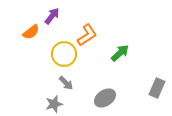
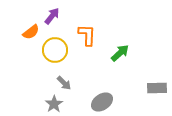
orange L-shape: rotated 55 degrees counterclockwise
yellow circle: moved 9 px left, 4 px up
gray arrow: moved 2 px left
gray rectangle: rotated 66 degrees clockwise
gray ellipse: moved 3 px left, 4 px down
gray star: rotated 18 degrees counterclockwise
